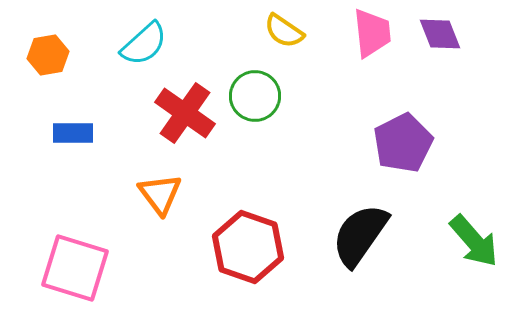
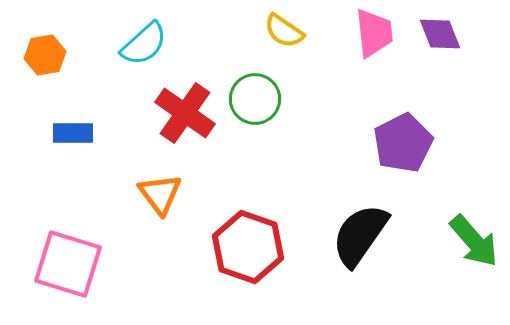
pink trapezoid: moved 2 px right
orange hexagon: moved 3 px left
green circle: moved 3 px down
pink square: moved 7 px left, 4 px up
